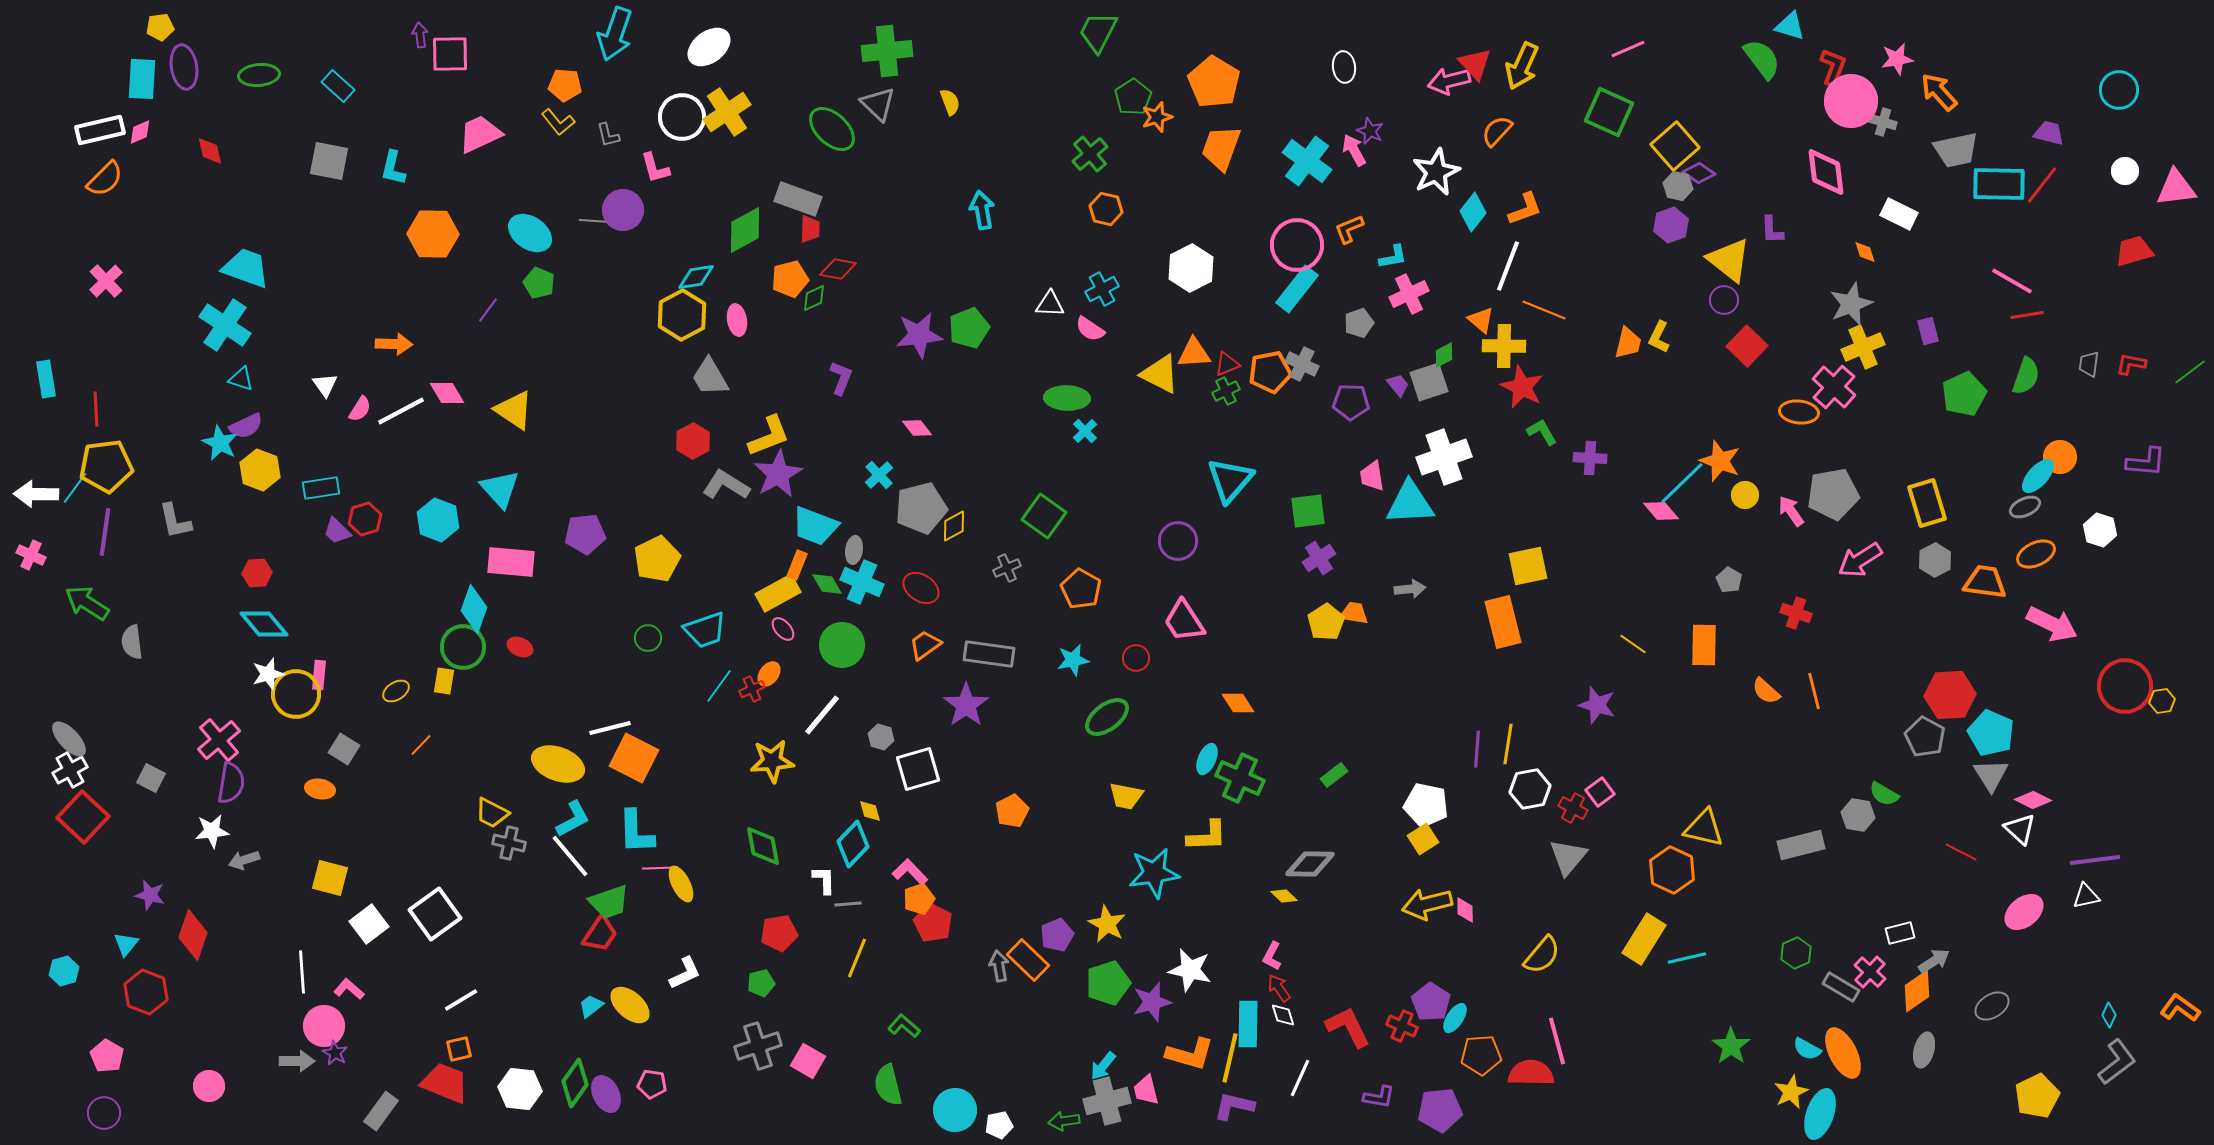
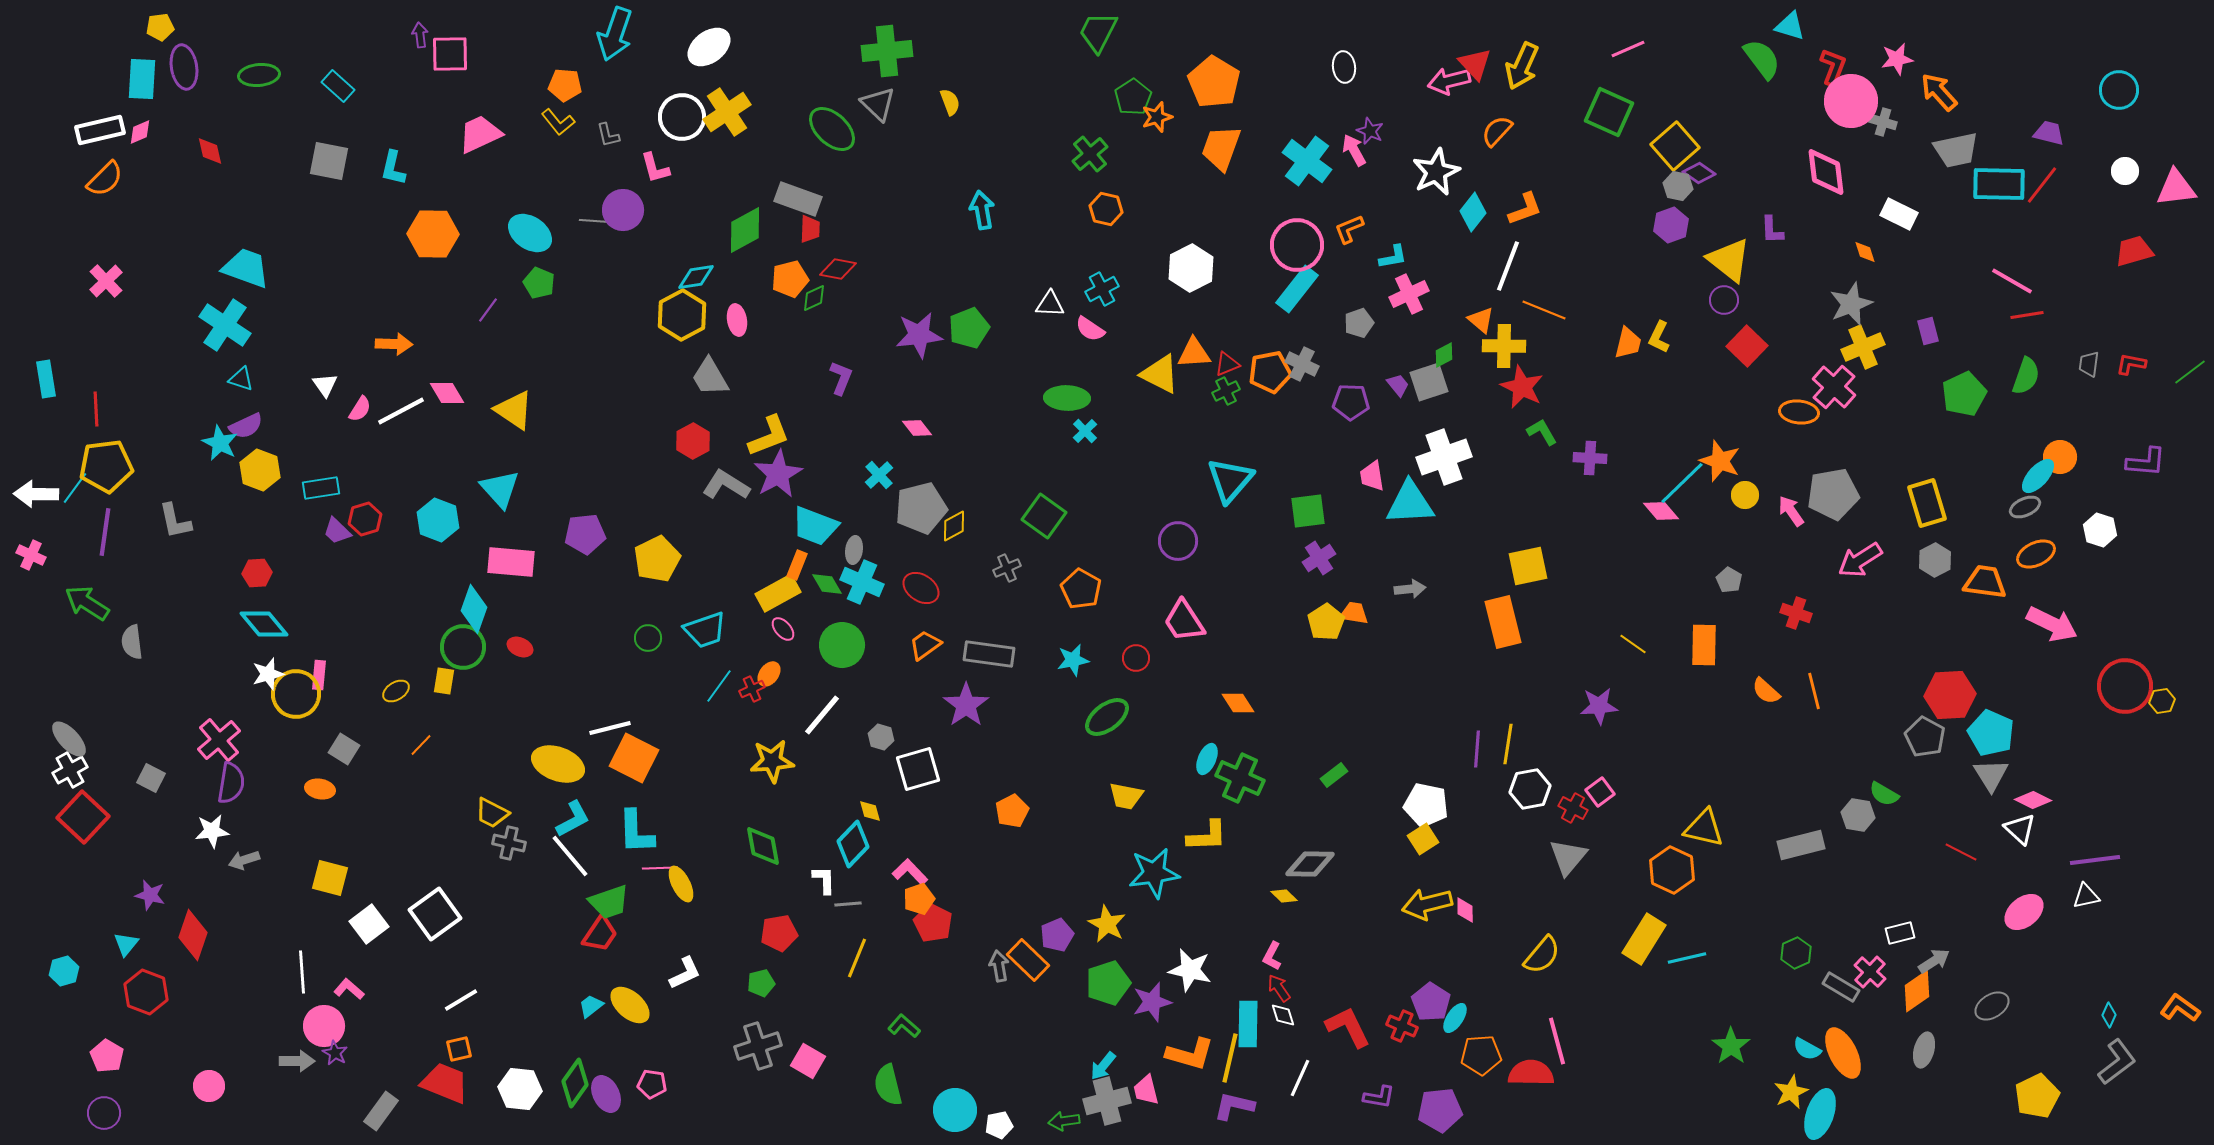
purple star at (1597, 705): moved 2 px right, 1 px down; rotated 21 degrees counterclockwise
